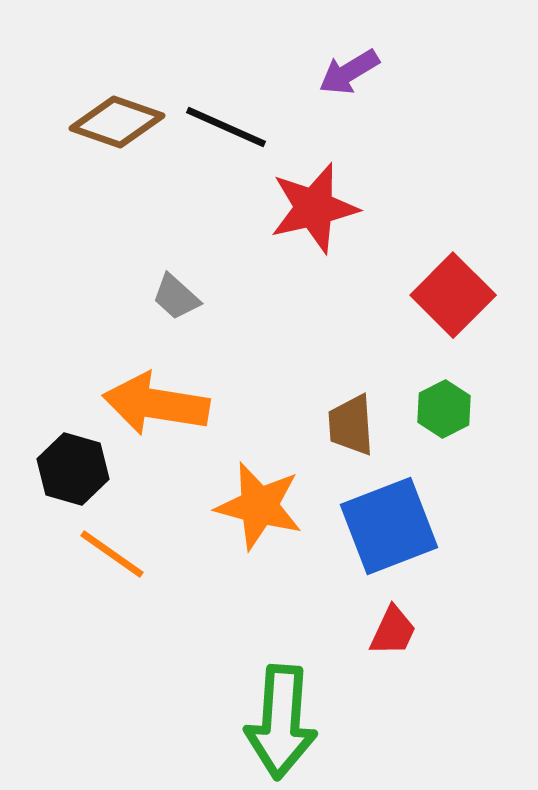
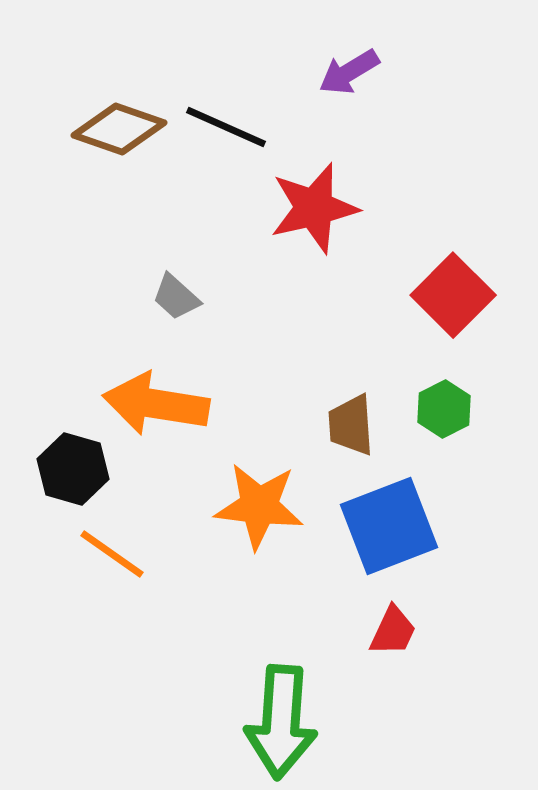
brown diamond: moved 2 px right, 7 px down
orange star: rotated 8 degrees counterclockwise
